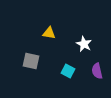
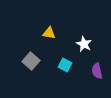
gray square: rotated 30 degrees clockwise
cyan square: moved 3 px left, 6 px up
